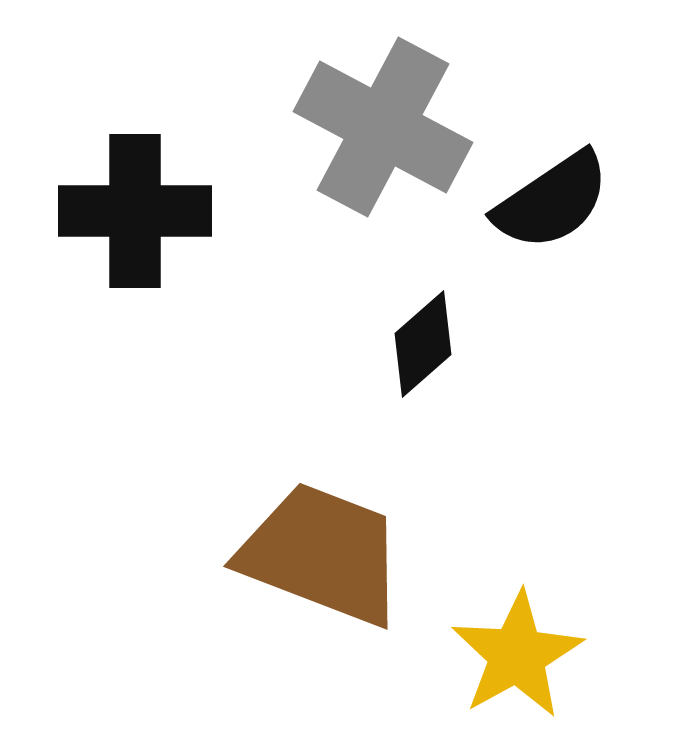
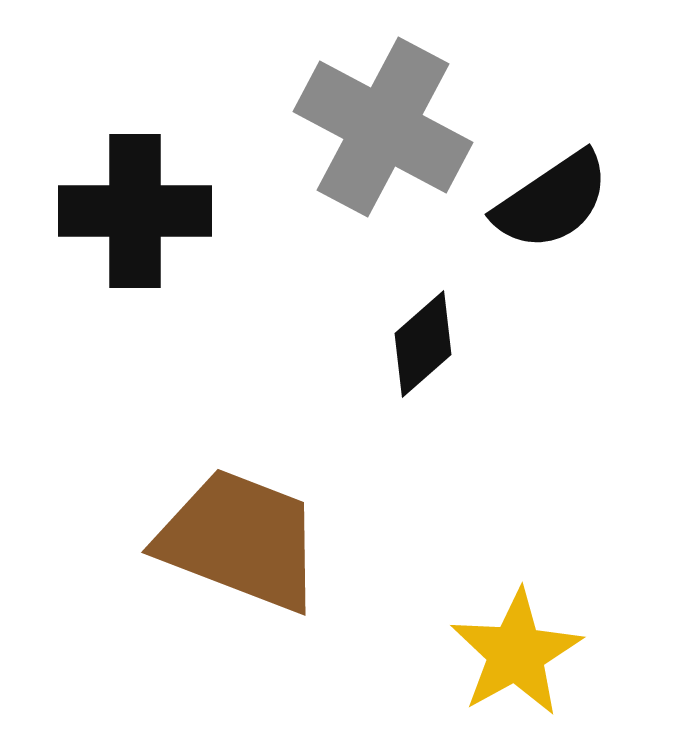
brown trapezoid: moved 82 px left, 14 px up
yellow star: moved 1 px left, 2 px up
